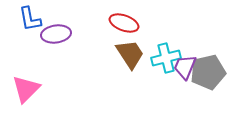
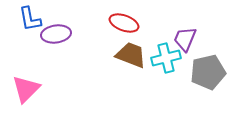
brown trapezoid: moved 1 px right, 1 px down; rotated 36 degrees counterclockwise
purple trapezoid: moved 28 px up
